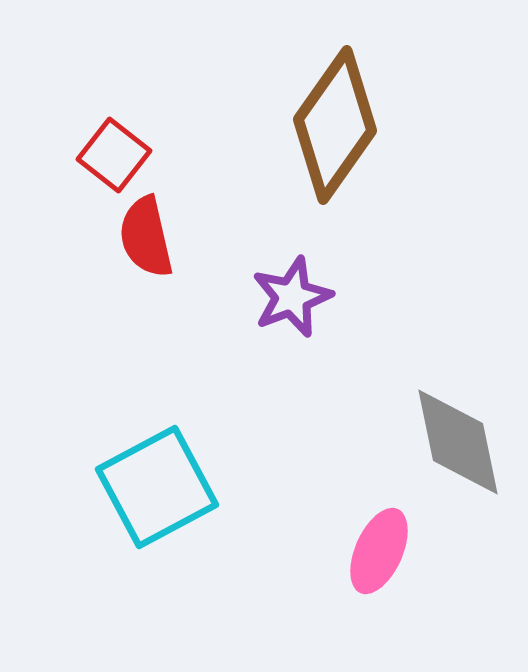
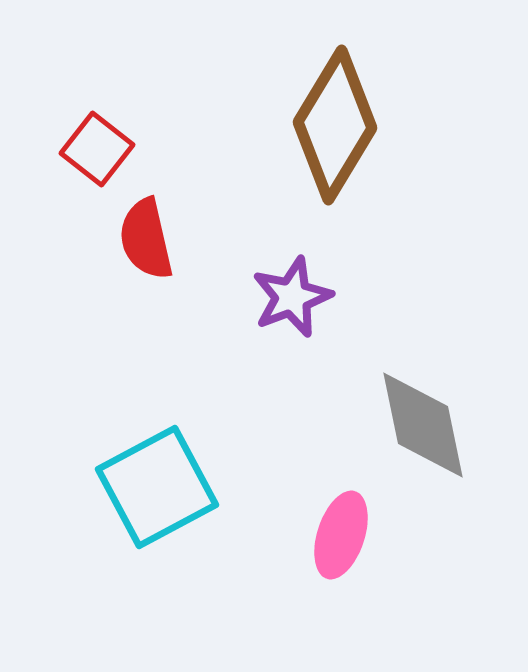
brown diamond: rotated 4 degrees counterclockwise
red square: moved 17 px left, 6 px up
red semicircle: moved 2 px down
gray diamond: moved 35 px left, 17 px up
pink ellipse: moved 38 px left, 16 px up; rotated 6 degrees counterclockwise
